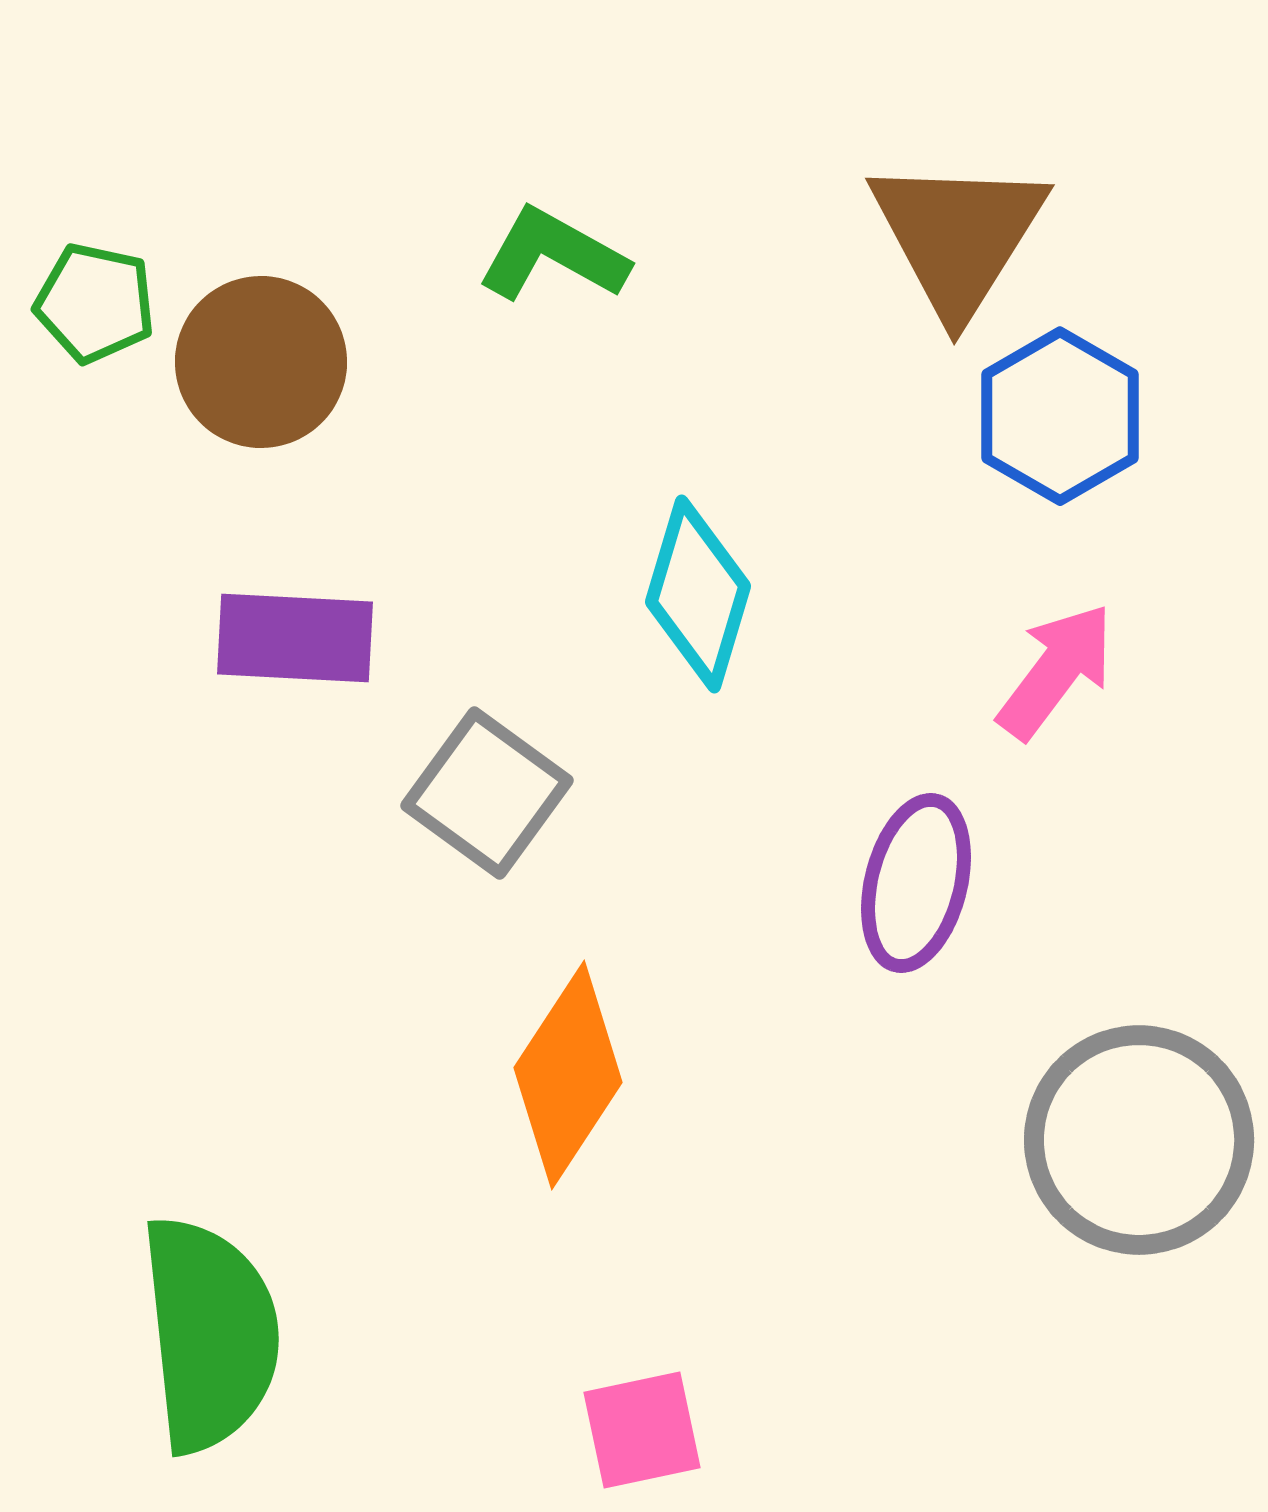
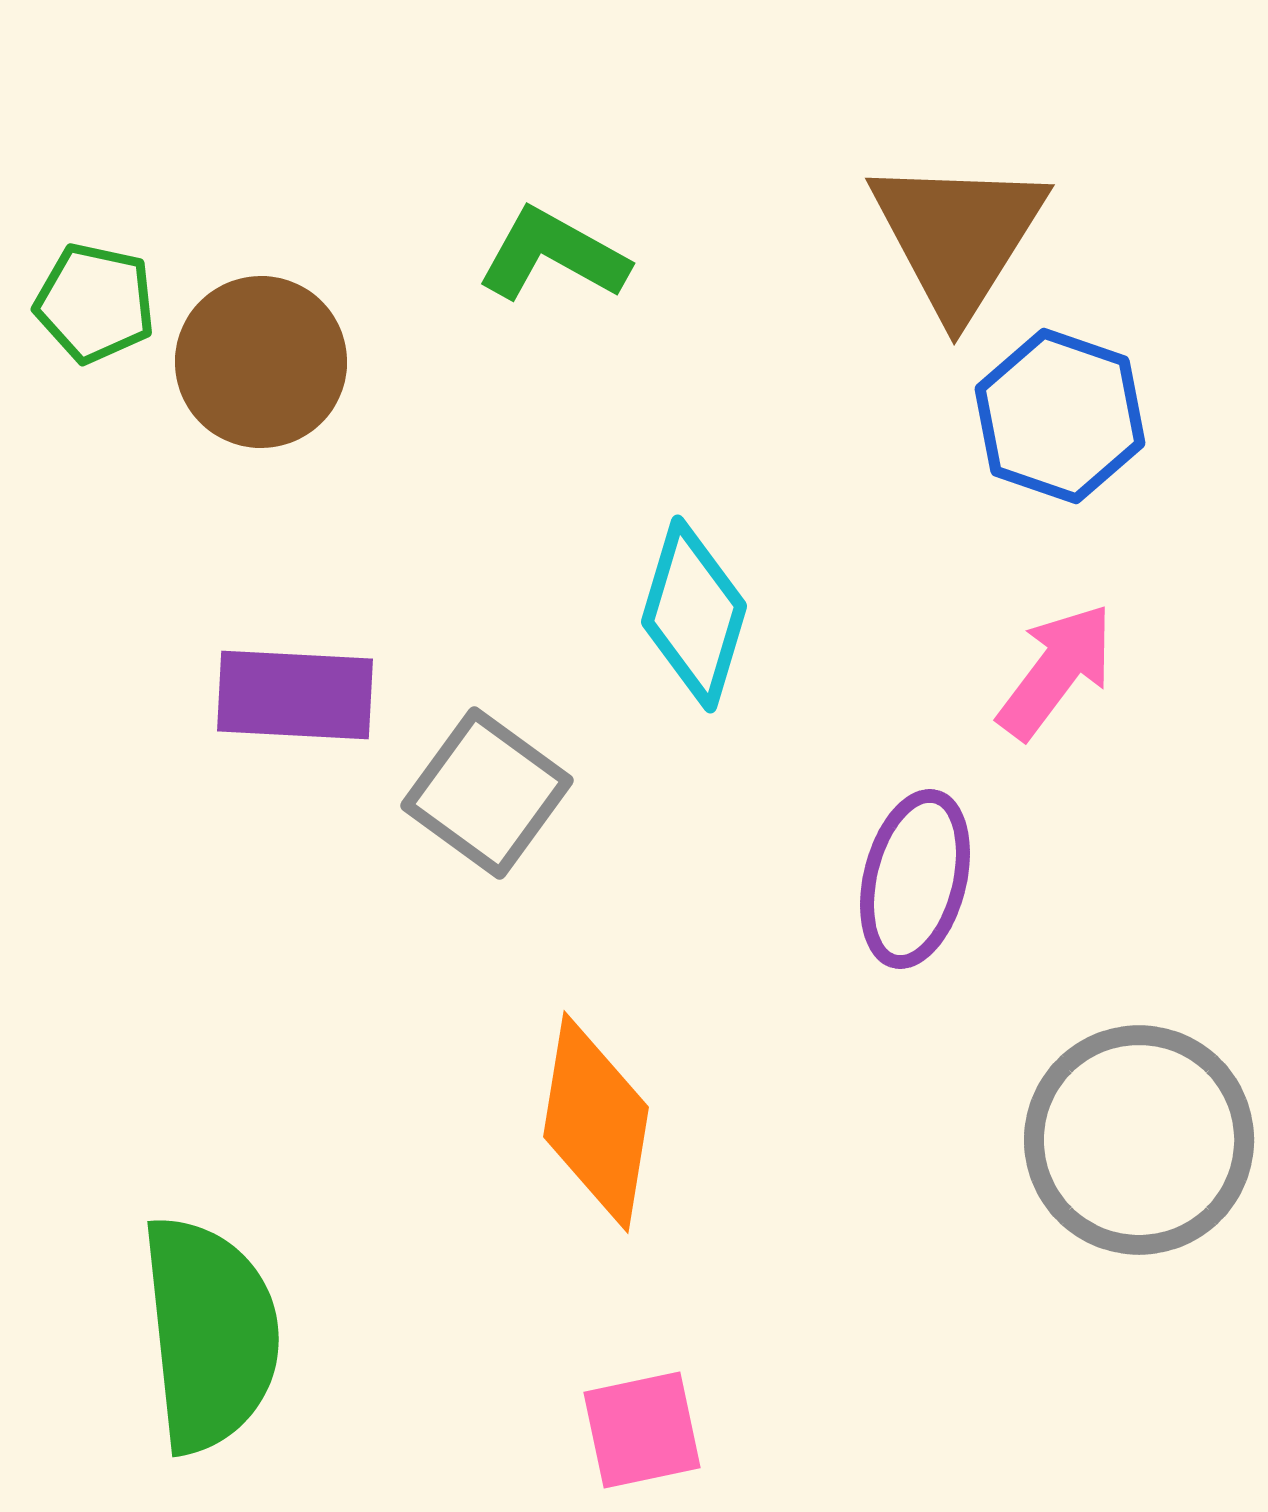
blue hexagon: rotated 11 degrees counterclockwise
cyan diamond: moved 4 px left, 20 px down
purple rectangle: moved 57 px down
purple ellipse: moved 1 px left, 4 px up
orange diamond: moved 28 px right, 47 px down; rotated 24 degrees counterclockwise
